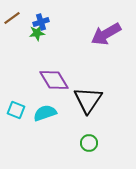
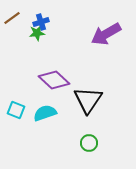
purple diamond: rotated 16 degrees counterclockwise
